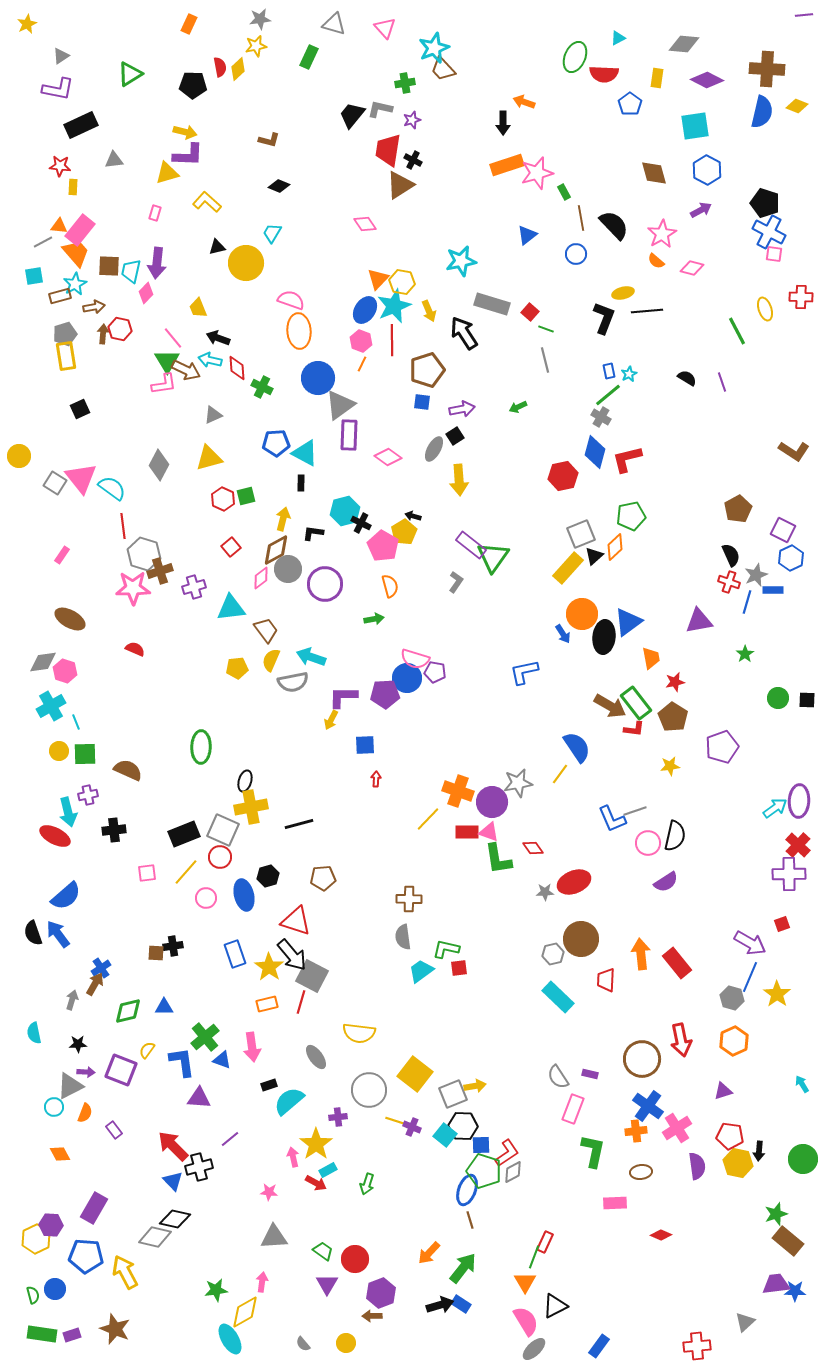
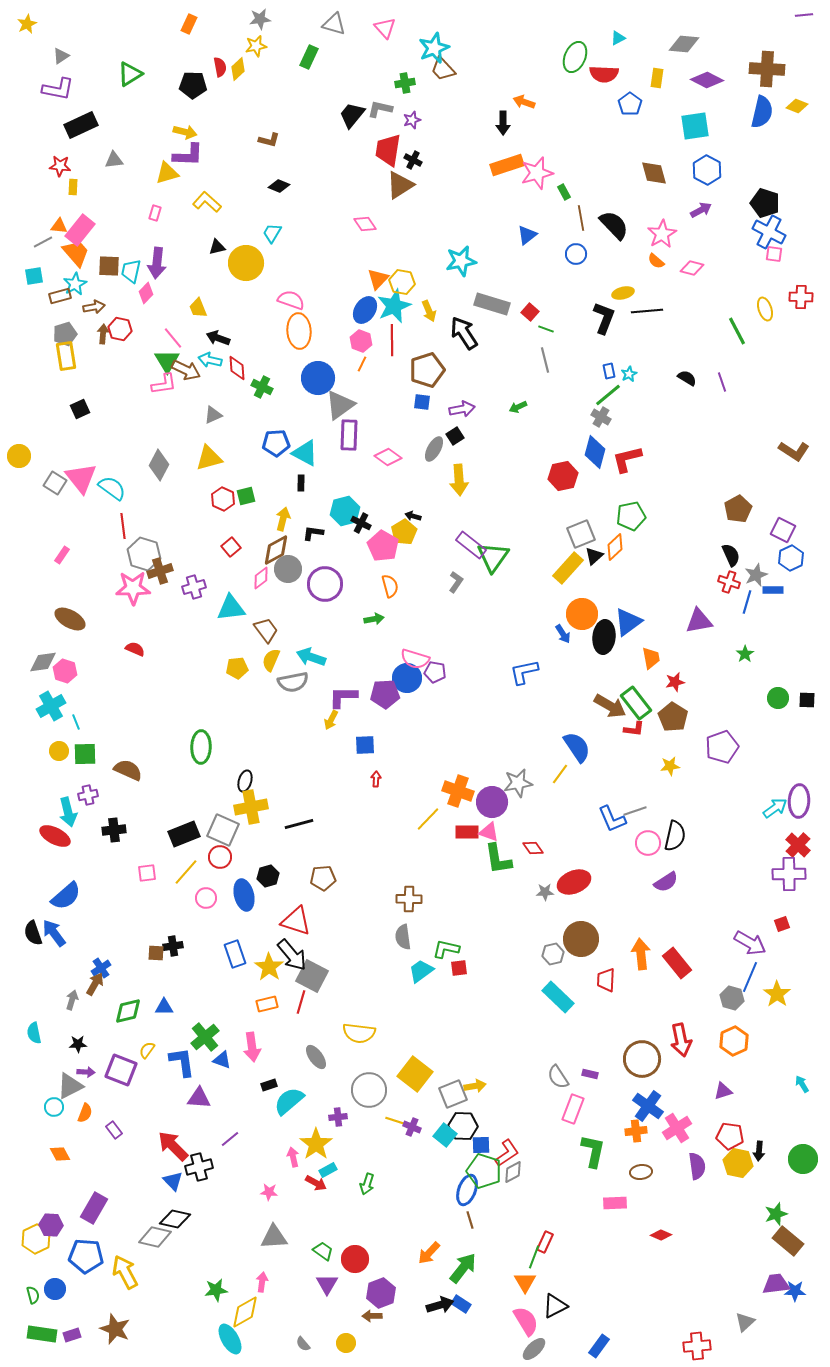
blue arrow at (58, 934): moved 4 px left, 1 px up
